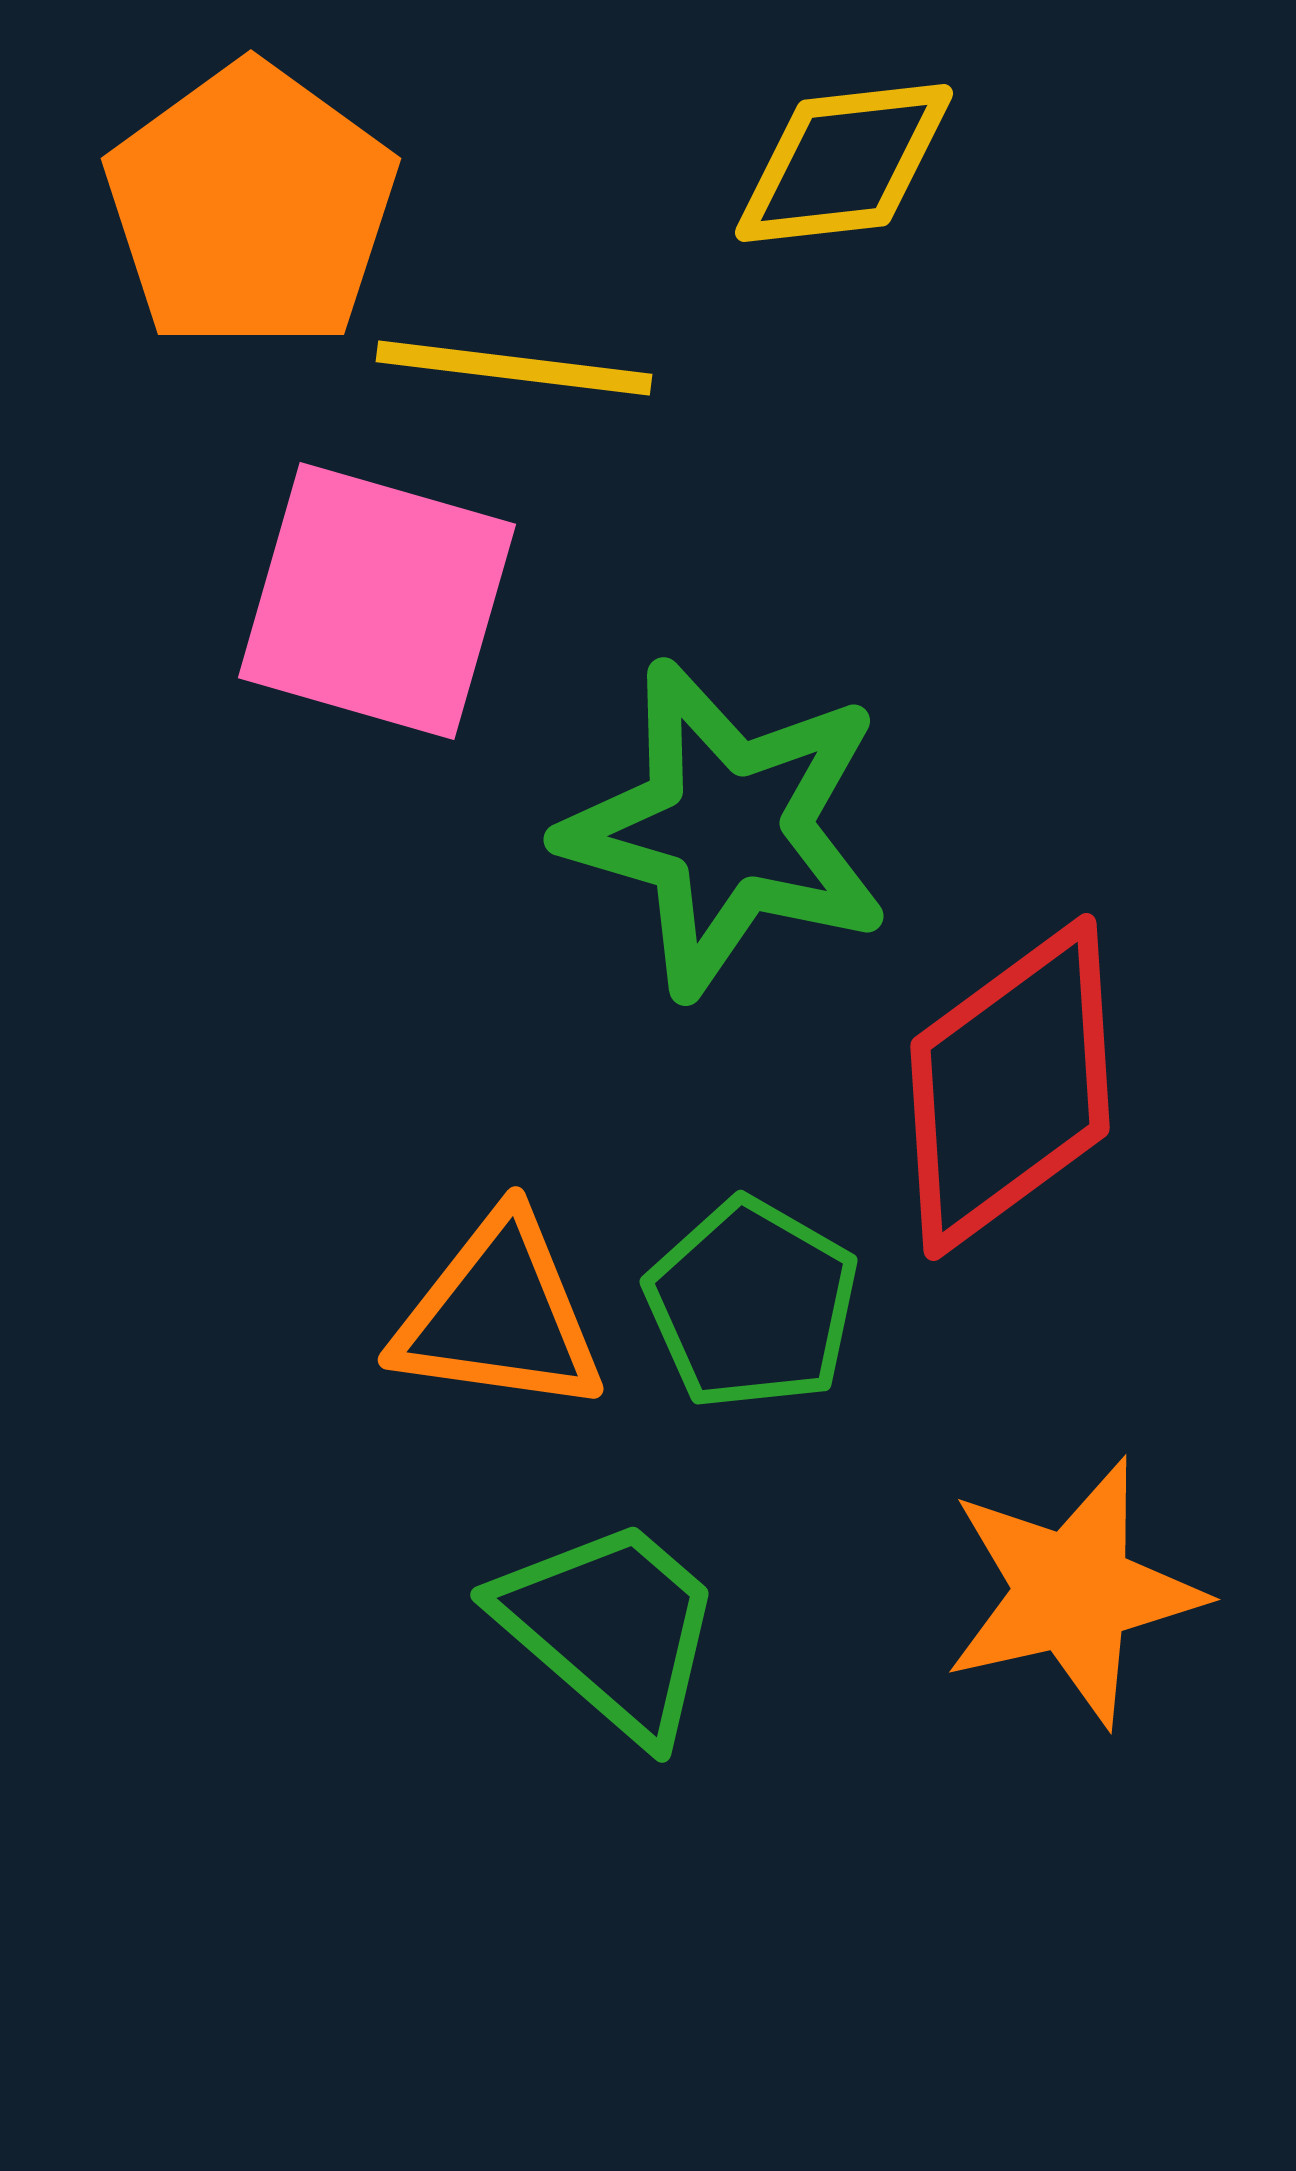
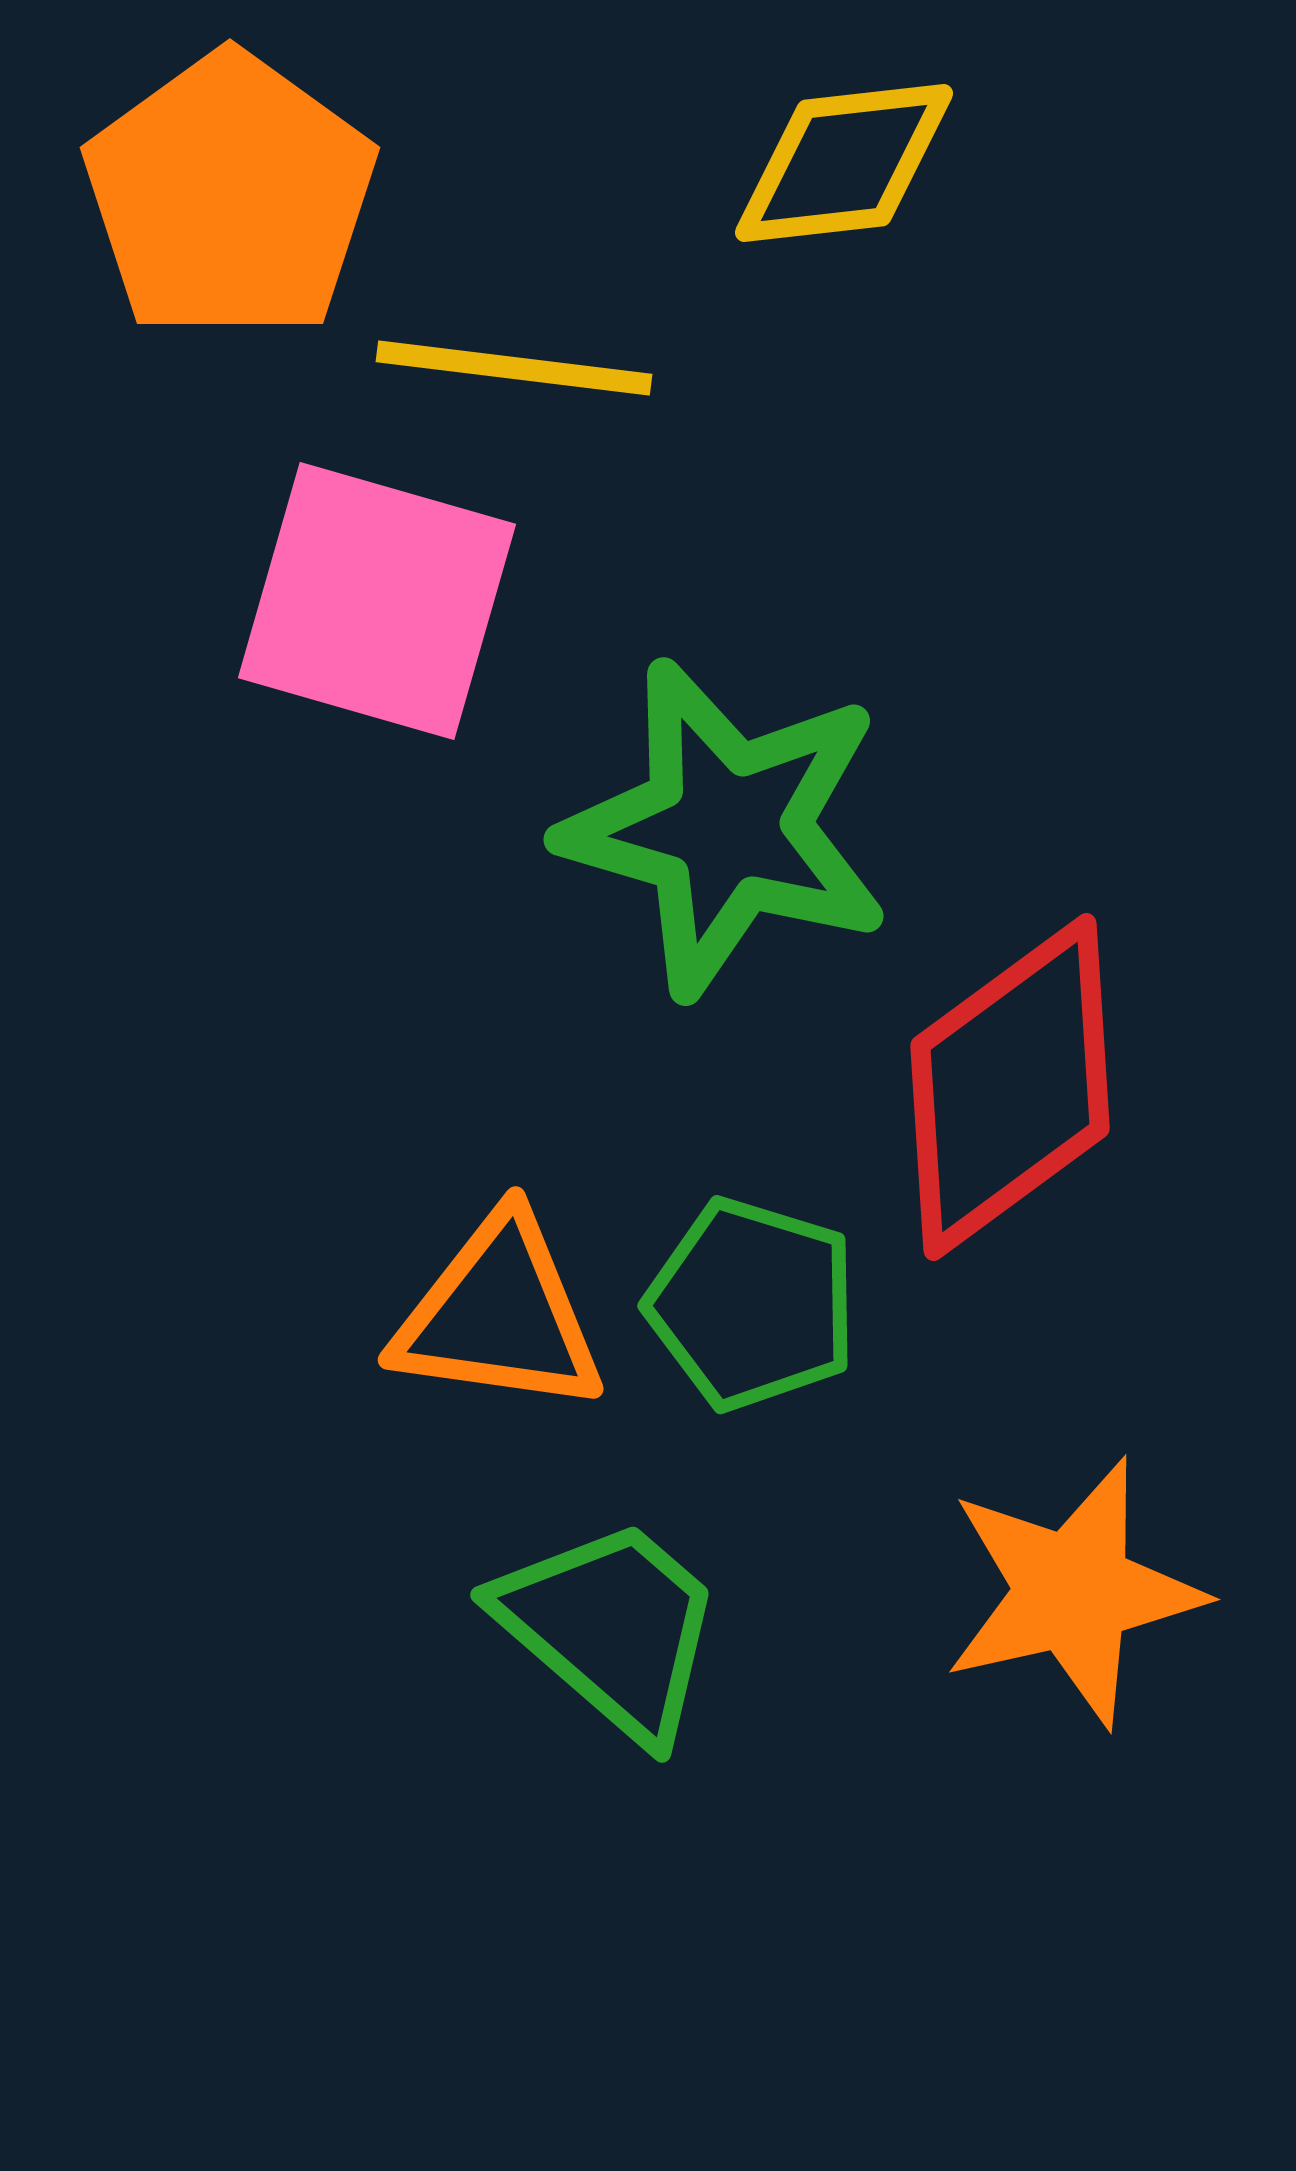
orange pentagon: moved 21 px left, 11 px up
green pentagon: rotated 13 degrees counterclockwise
